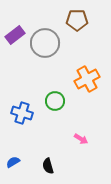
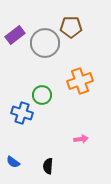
brown pentagon: moved 6 px left, 7 px down
orange cross: moved 7 px left, 2 px down; rotated 10 degrees clockwise
green circle: moved 13 px left, 6 px up
pink arrow: rotated 40 degrees counterclockwise
blue semicircle: rotated 112 degrees counterclockwise
black semicircle: rotated 21 degrees clockwise
